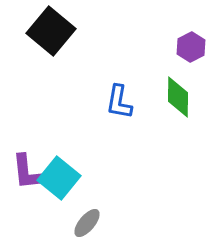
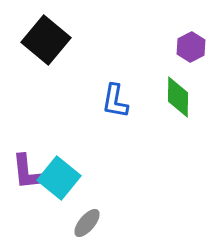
black square: moved 5 px left, 9 px down
blue L-shape: moved 4 px left, 1 px up
